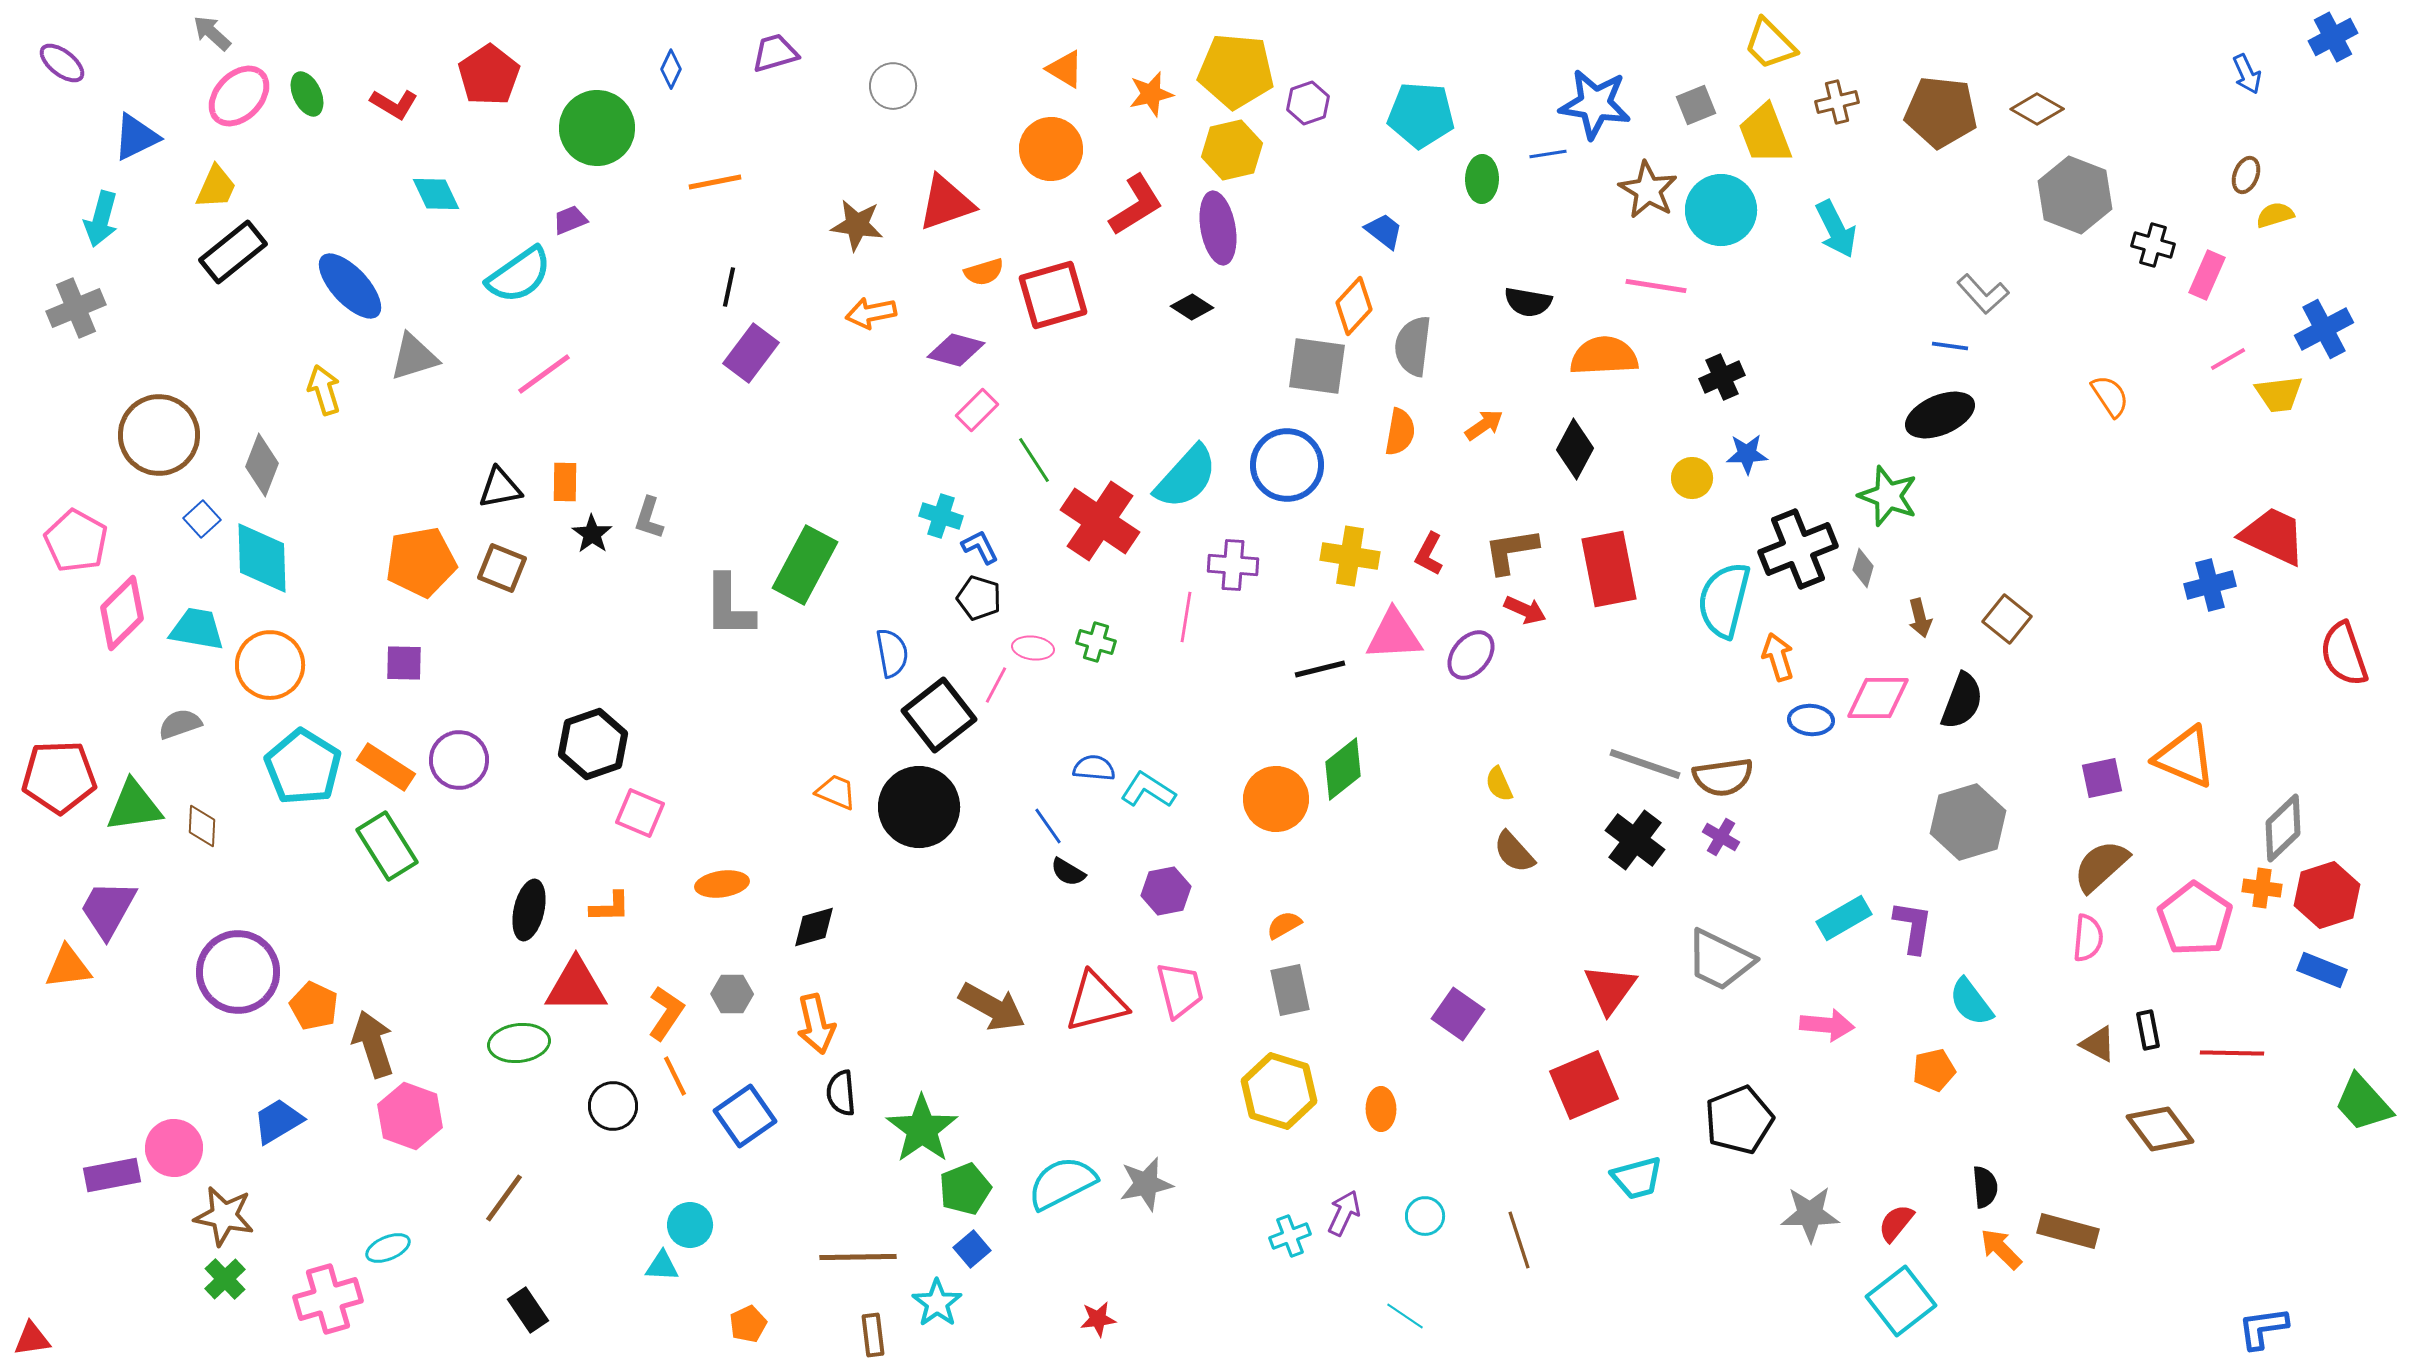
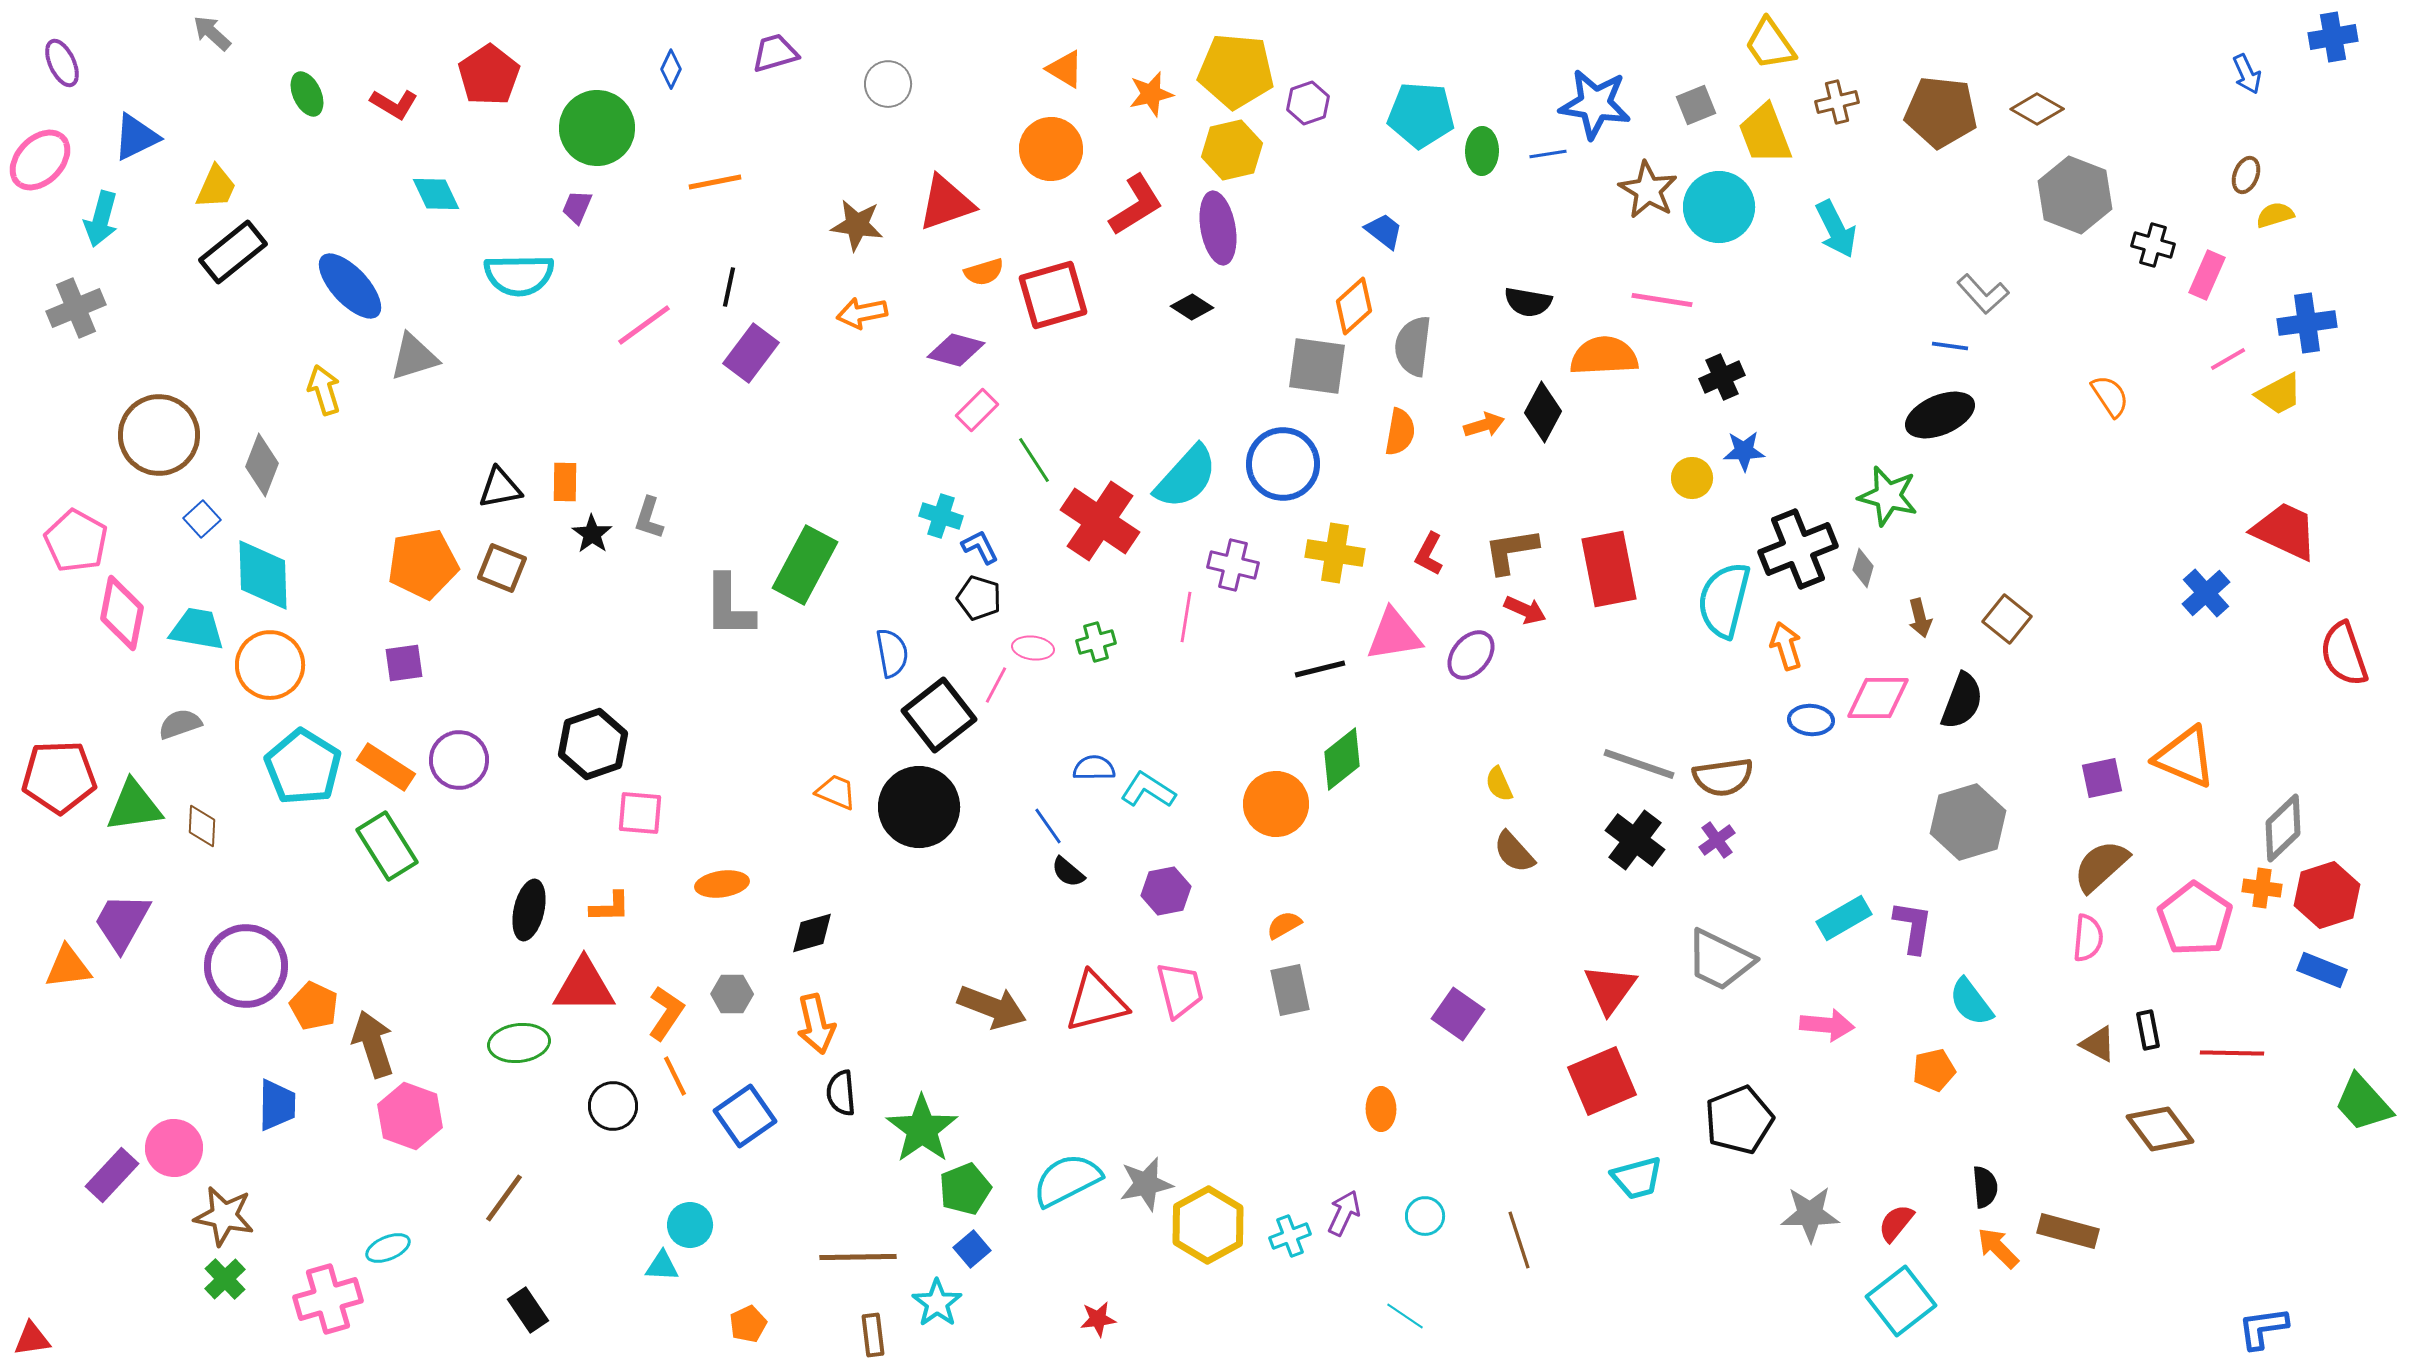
blue cross at (2333, 37): rotated 18 degrees clockwise
yellow trapezoid at (1770, 44): rotated 10 degrees clockwise
purple ellipse at (62, 63): rotated 27 degrees clockwise
gray circle at (893, 86): moved 5 px left, 2 px up
pink ellipse at (239, 96): moved 199 px left, 64 px down
green ellipse at (1482, 179): moved 28 px up
cyan circle at (1721, 210): moved 2 px left, 3 px up
purple trapezoid at (570, 220): moved 7 px right, 13 px up; rotated 45 degrees counterclockwise
cyan semicircle at (519, 275): rotated 34 degrees clockwise
pink line at (1656, 286): moved 6 px right, 14 px down
orange diamond at (1354, 306): rotated 6 degrees clockwise
orange arrow at (871, 313): moved 9 px left
blue cross at (2324, 329): moved 17 px left, 6 px up; rotated 20 degrees clockwise
pink line at (544, 374): moved 100 px right, 49 px up
yellow trapezoid at (2279, 394): rotated 21 degrees counterclockwise
orange arrow at (1484, 425): rotated 18 degrees clockwise
black diamond at (1575, 449): moved 32 px left, 37 px up
blue star at (1747, 454): moved 3 px left, 3 px up
blue circle at (1287, 465): moved 4 px left, 1 px up
green star at (1888, 496): rotated 6 degrees counterclockwise
red trapezoid at (2273, 536): moved 12 px right, 5 px up
yellow cross at (1350, 556): moved 15 px left, 3 px up
cyan diamond at (262, 558): moved 1 px right, 17 px down
orange pentagon at (421, 562): moved 2 px right, 2 px down
purple cross at (1233, 565): rotated 9 degrees clockwise
blue cross at (2210, 585): moved 4 px left, 8 px down; rotated 27 degrees counterclockwise
pink diamond at (122, 613): rotated 34 degrees counterclockwise
pink triangle at (1394, 635): rotated 6 degrees counterclockwise
green cross at (1096, 642): rotated 33 degrees counterclockwise
orange arrow at (1778, 657): moved 8 px right, 11 px up
purple square at (404, 663): rotated 9 degrees counterclockwise
gray line at (1645, 764): moved 6 px left
blue semicircle at (1094, 768): rotated 6 degrees counterclockwise
green diamond at (1343, 769): moved 1 px left, 10 px up
orange circle at (1276, 799): moved 5 px down
pink square at (640, 813): rotated 18 degrees counterclockwise
purple cross at (1721, 837): moved 4 px left, 3 px down; rotated 24 degrees clockwise
black semicircle at (1068, 872): rotated 9 degrees clockwise
purple trapezoid at (108, 909): moved 14 px right, 13 px down
black diamond at (814, 927): moved 2 px left, 6 px down
purple circle at (238, 972): moved 8 px right, 6 px up
red triangle at (576, 986): moved 8 px right
brown arrow at (992, 1007): rotated 8 degrees counterclockwise
red square at (1584, 1085): moved 18 px right, 4 px up
yellow hexagon at (1279, 1091): moved 71 px left, 134 px down; rotated 14 degrees clockwise
blue trapezoid at (278, 1121): moved 1 px left, 16 px up; rotated 122 degrees clockwise
purple rectangle at (112, 1175): rotated 36 degrees counterclockwise
cyan semicircle at (1062, 1183): moved 5 px right, 3 px up
orange arrow at (2001, 1249): moved 3 px left, 1 px up
